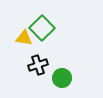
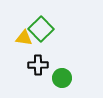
green square: moved 1 px left, 1 px down
black cross: rotated 18 degrees clockwise
